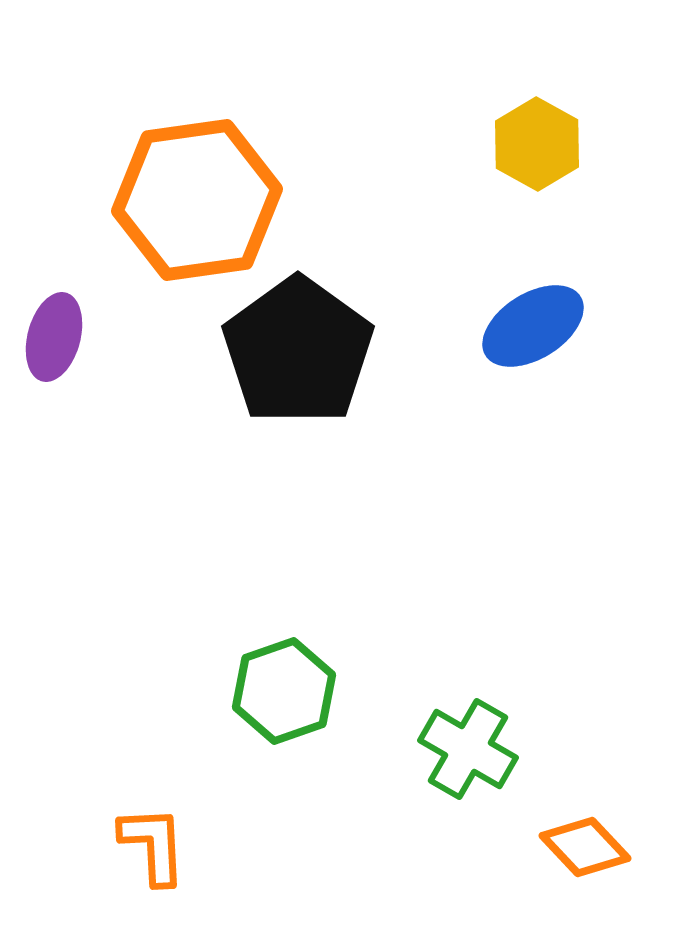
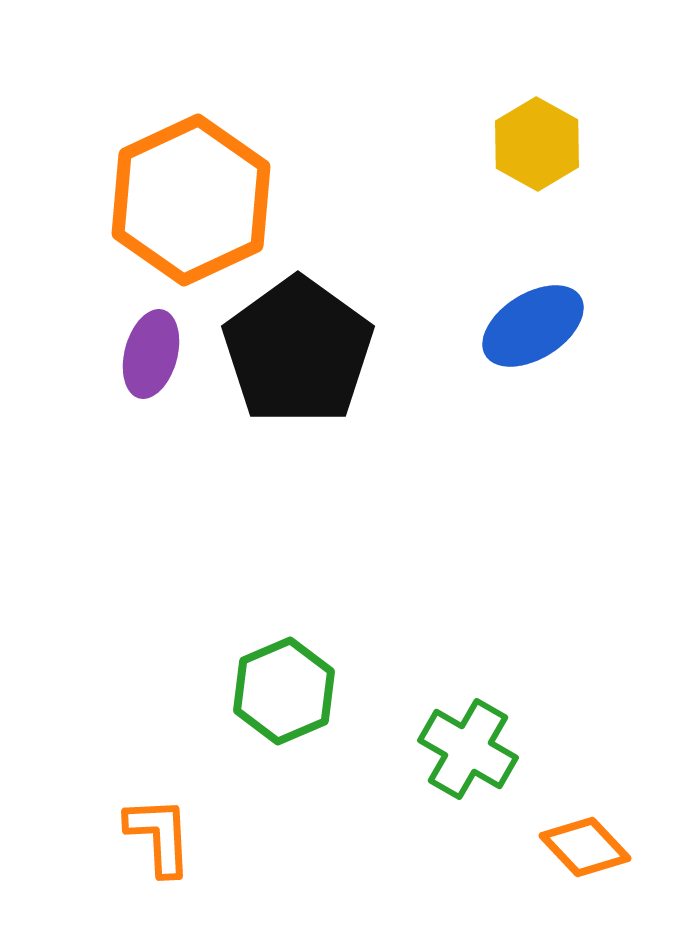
orange hexagon: moved 6 px left; rotated 17 degrees counterclockwise
purple ellipse: moved 97 px right, 17 px down
green hexagon: rotated 4 degrees counterclockwise
orange L-shape: moved 6 px right, 9 px up
